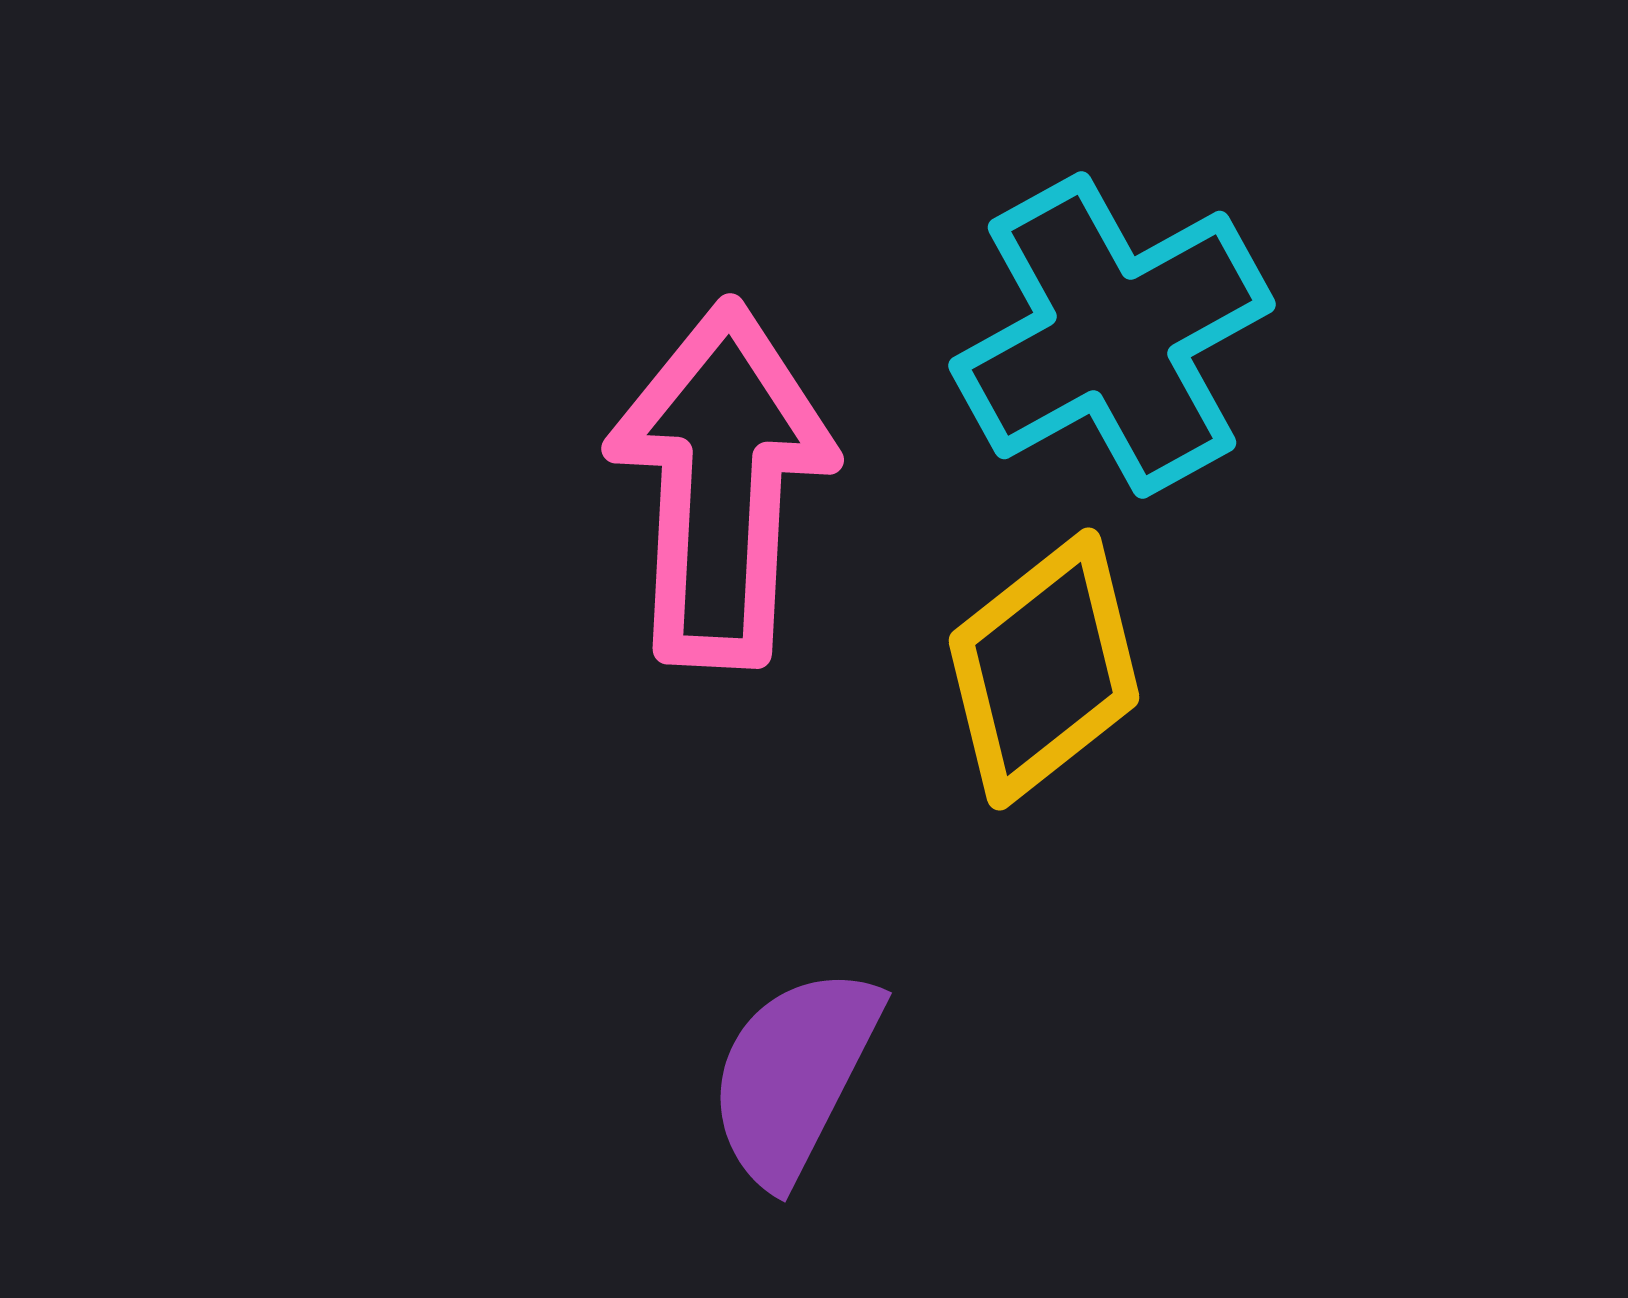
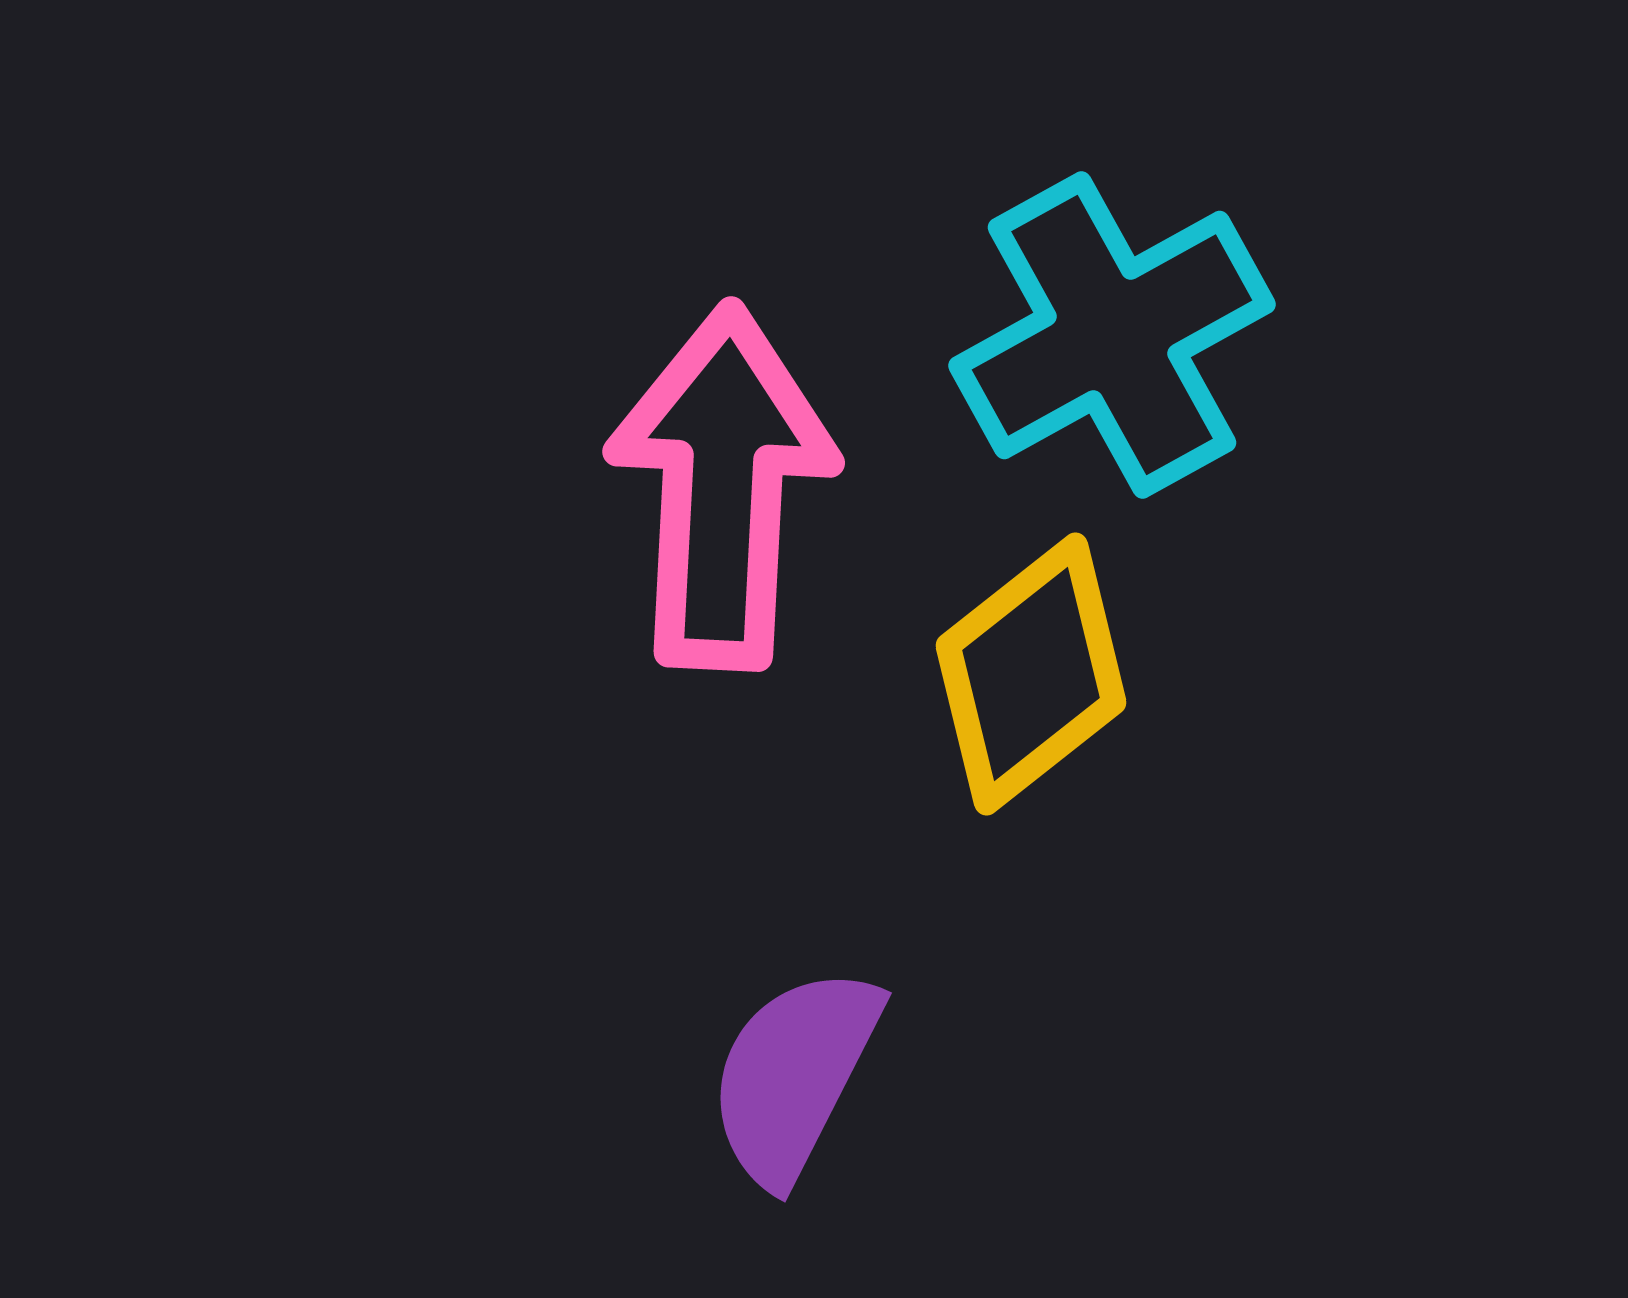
pink arrow: moved 1 px right, 3 px down
yellow diamond: moved 13 px left, 5 px down
